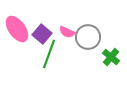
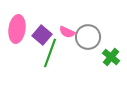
pink ellipse: rotated 44 degrees clockwise
purple square: moved 1 px down
green line: moved 1 px right, 1 px up
